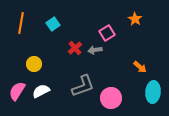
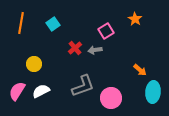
pink square: moved 1 px left, 2 px up
orange arrow: moved 3 px down
